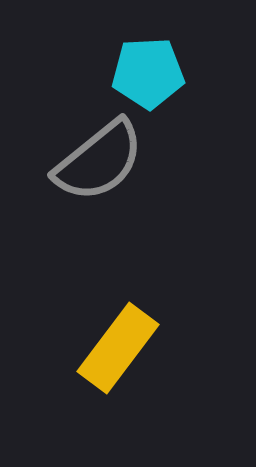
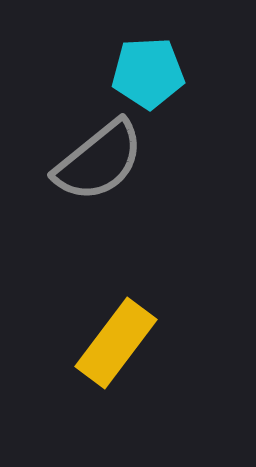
yellow rectangle: moved 2 px left, 5 px up
